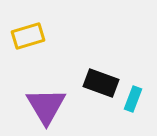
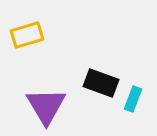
yellow rectangle: moved 1 px left, 1 px up
